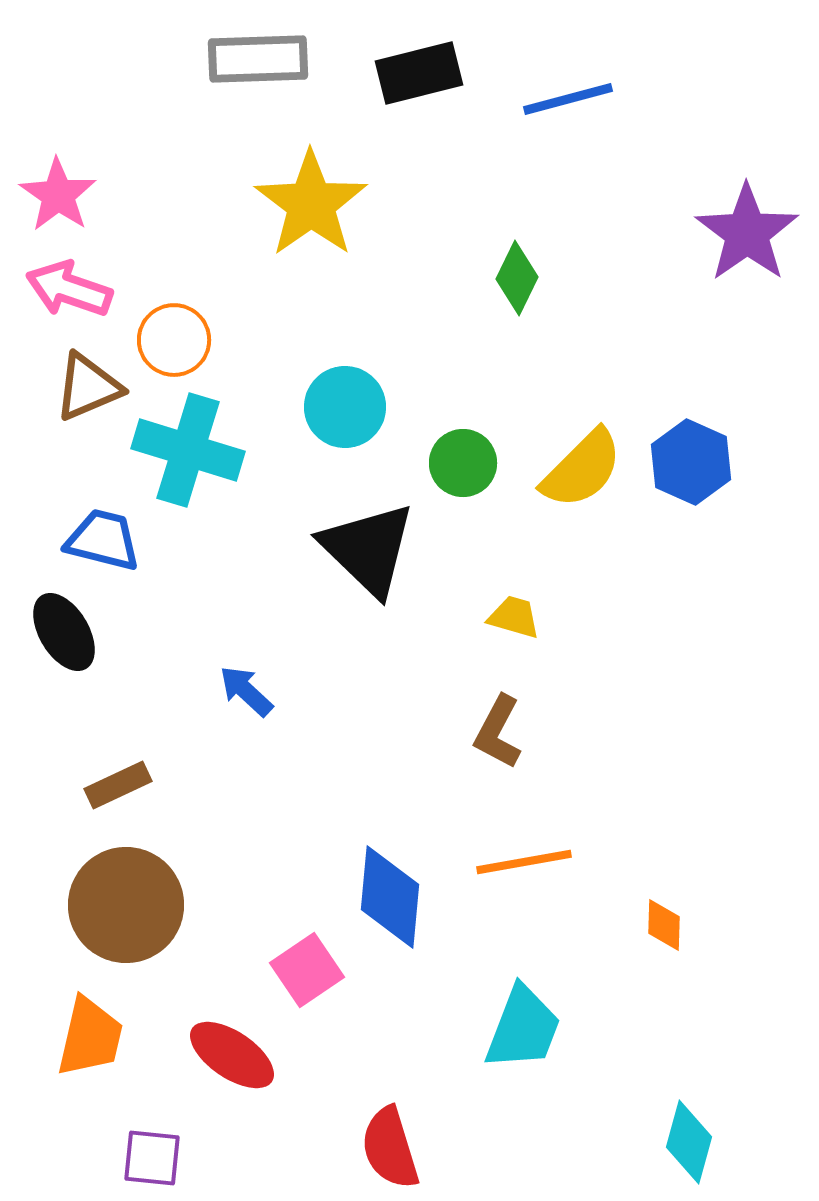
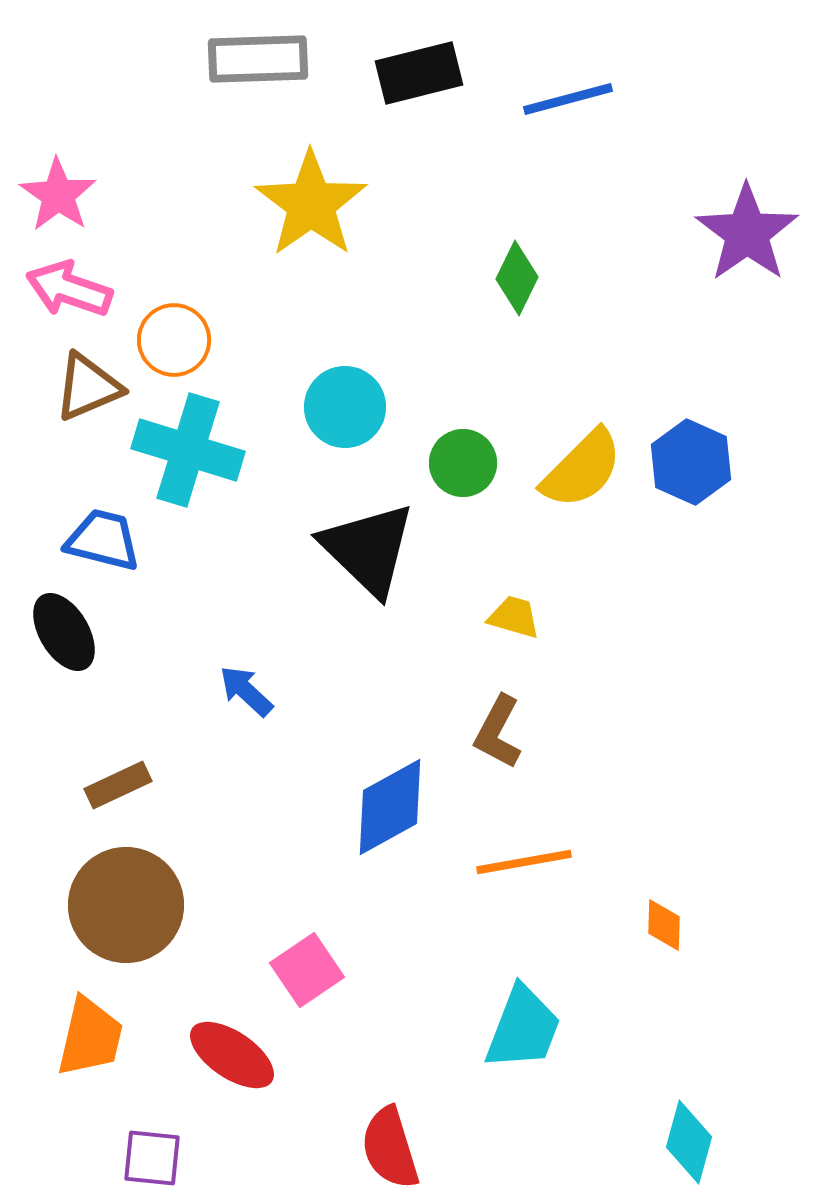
blue diamond: moved 90 px up; rotated 56 degrees clockwise
